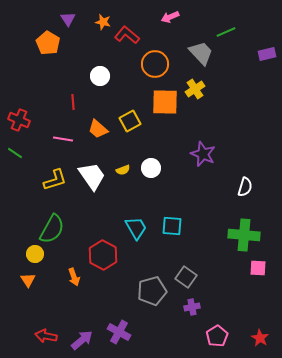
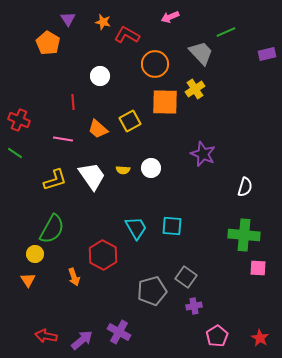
red L-shape at (127, 35): rotated 10 degrees counterclockwise
yellow semicircle at (123, 170): rotated 24 degrees clockwise
purple cross at (192, 307): moved 2 px right, 1 px up
